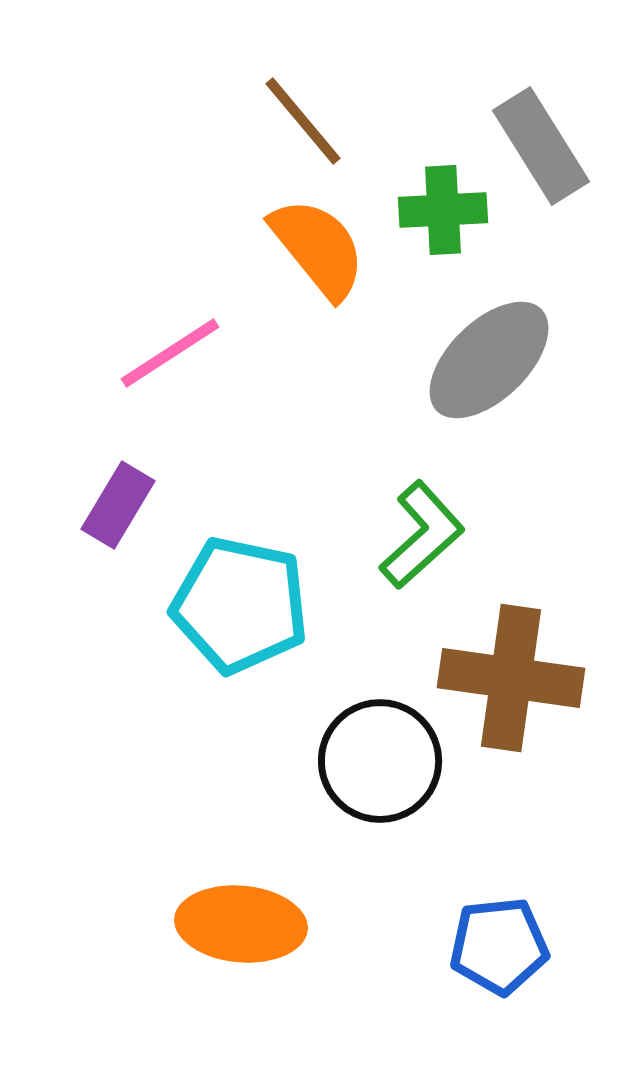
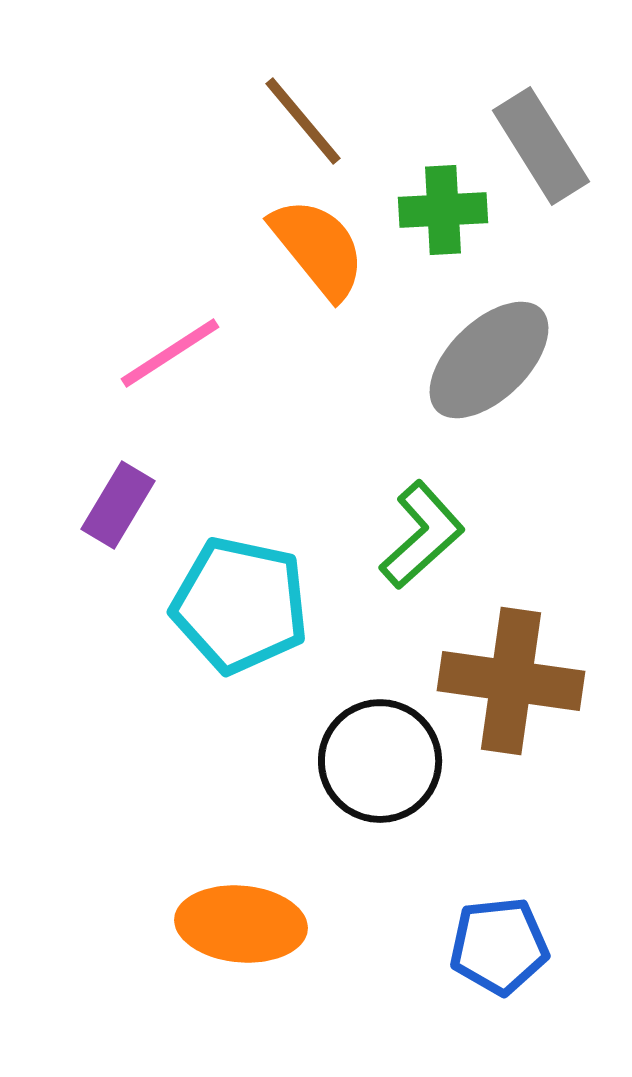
brown cross: moved 3 px down
